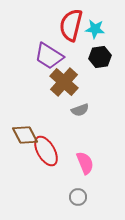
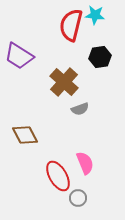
cyan star: moved 14 px up
purple trapezoid: moved 30 px left
gray semicircle: moved 1 px up
red ellipse: moved 12 px right, 25 px down
gray circle: moved 1 px down
